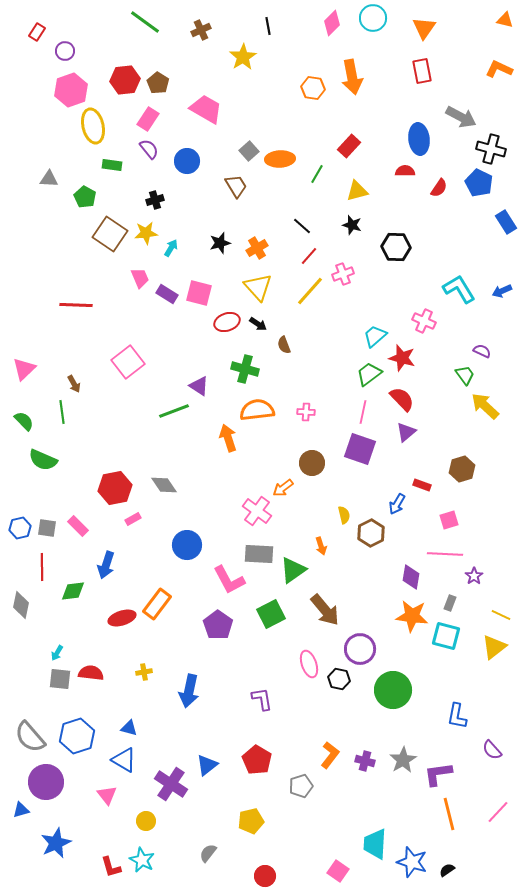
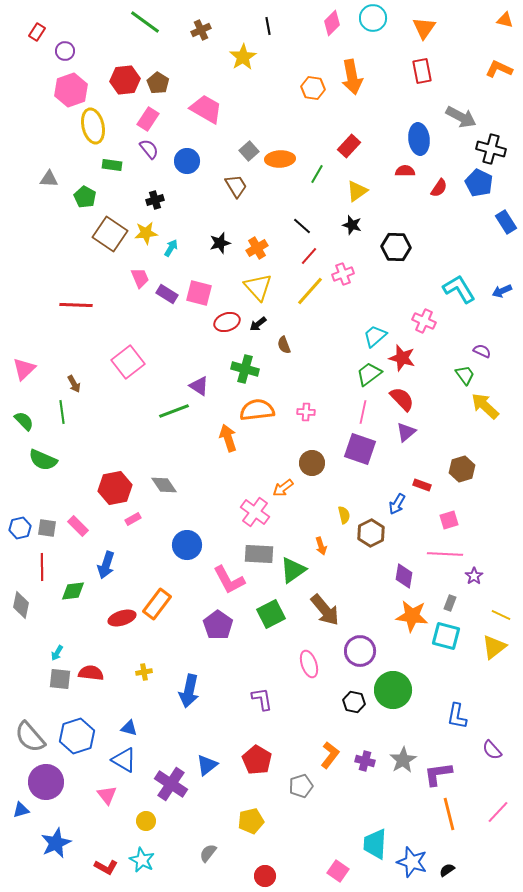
yellow triangle at (357, 191): rotated 20 degrees counterclockwise
black arrow at (258, 324): rotated 108 degrees clockwise
pink cross at (257, 511): moved 2 px left, 1 px down
purple diamond at (411, 577): moved 7 px left, 1 px up
purple circle at (360, 649): moved 2 px down
black hexagon at (339, 679): moved 15 px right, 23 px down
red L-shape at (111, 867): moved 5 px left; rotated 45 degrees counterclockwise
